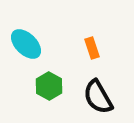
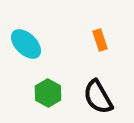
orange rectangle: moved 8 px right, 8 px up
green hexagon: moved 1 px left, 7 px down
